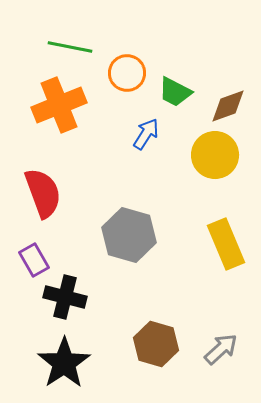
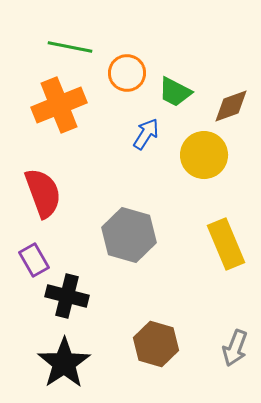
brown diamond: moved 3 px right
yellow circle: moved 11 px left
black cross: moved 2 px right, 1 px up
gray arrow: moved 14 px right, 1 px up; rotated 153 degrees clockwise
